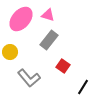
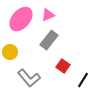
pink triangle: rotated 40 degrees counterclockwise
black line: moved 7 px up
